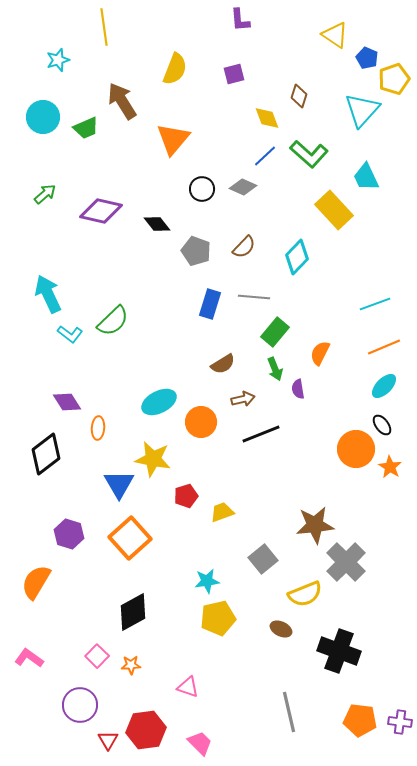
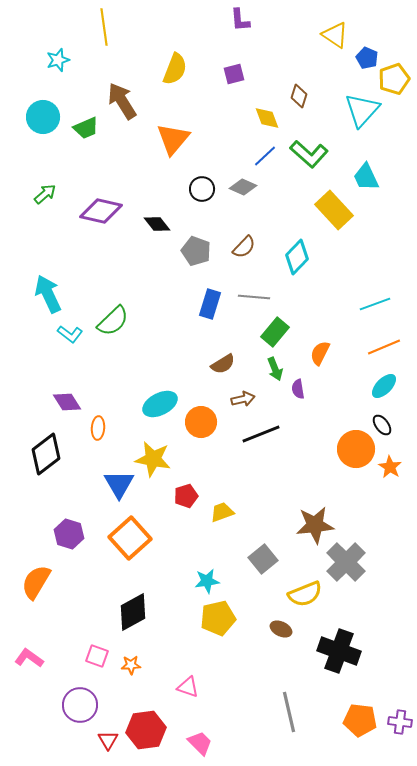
cyan ellipse at (159, 402): moved 1 px right, 2 px down
pink square at (97, 656): rotated 25 degrees counterclockwise
